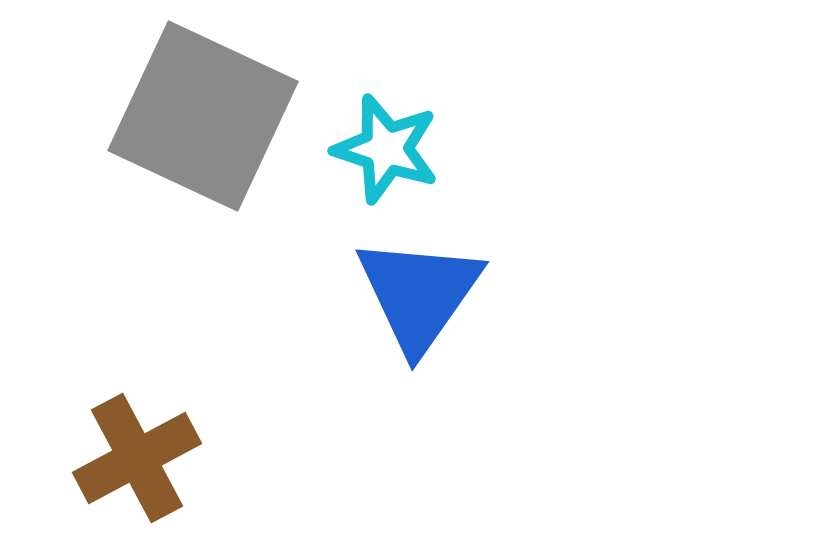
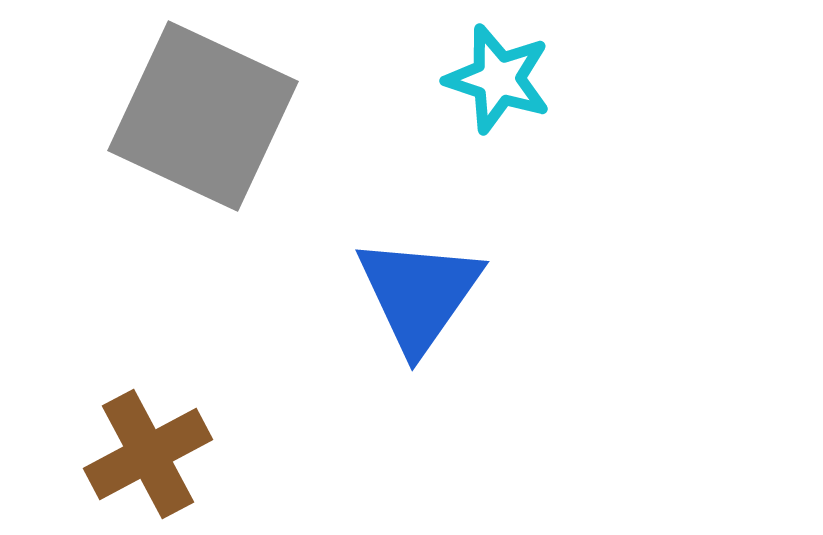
cyan star: moved 112 px right, 70 px up
brown cross: moved 11 px right, 4 px up
